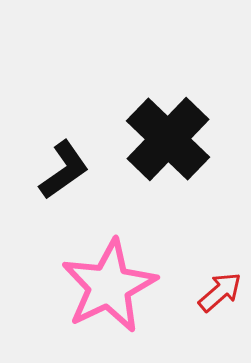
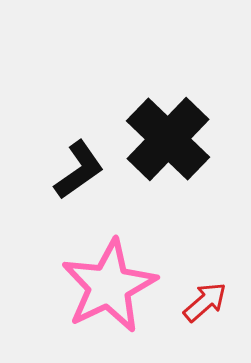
black L-shape: moved 15 px right
red arrow: moved 15 px left, 10 px down
